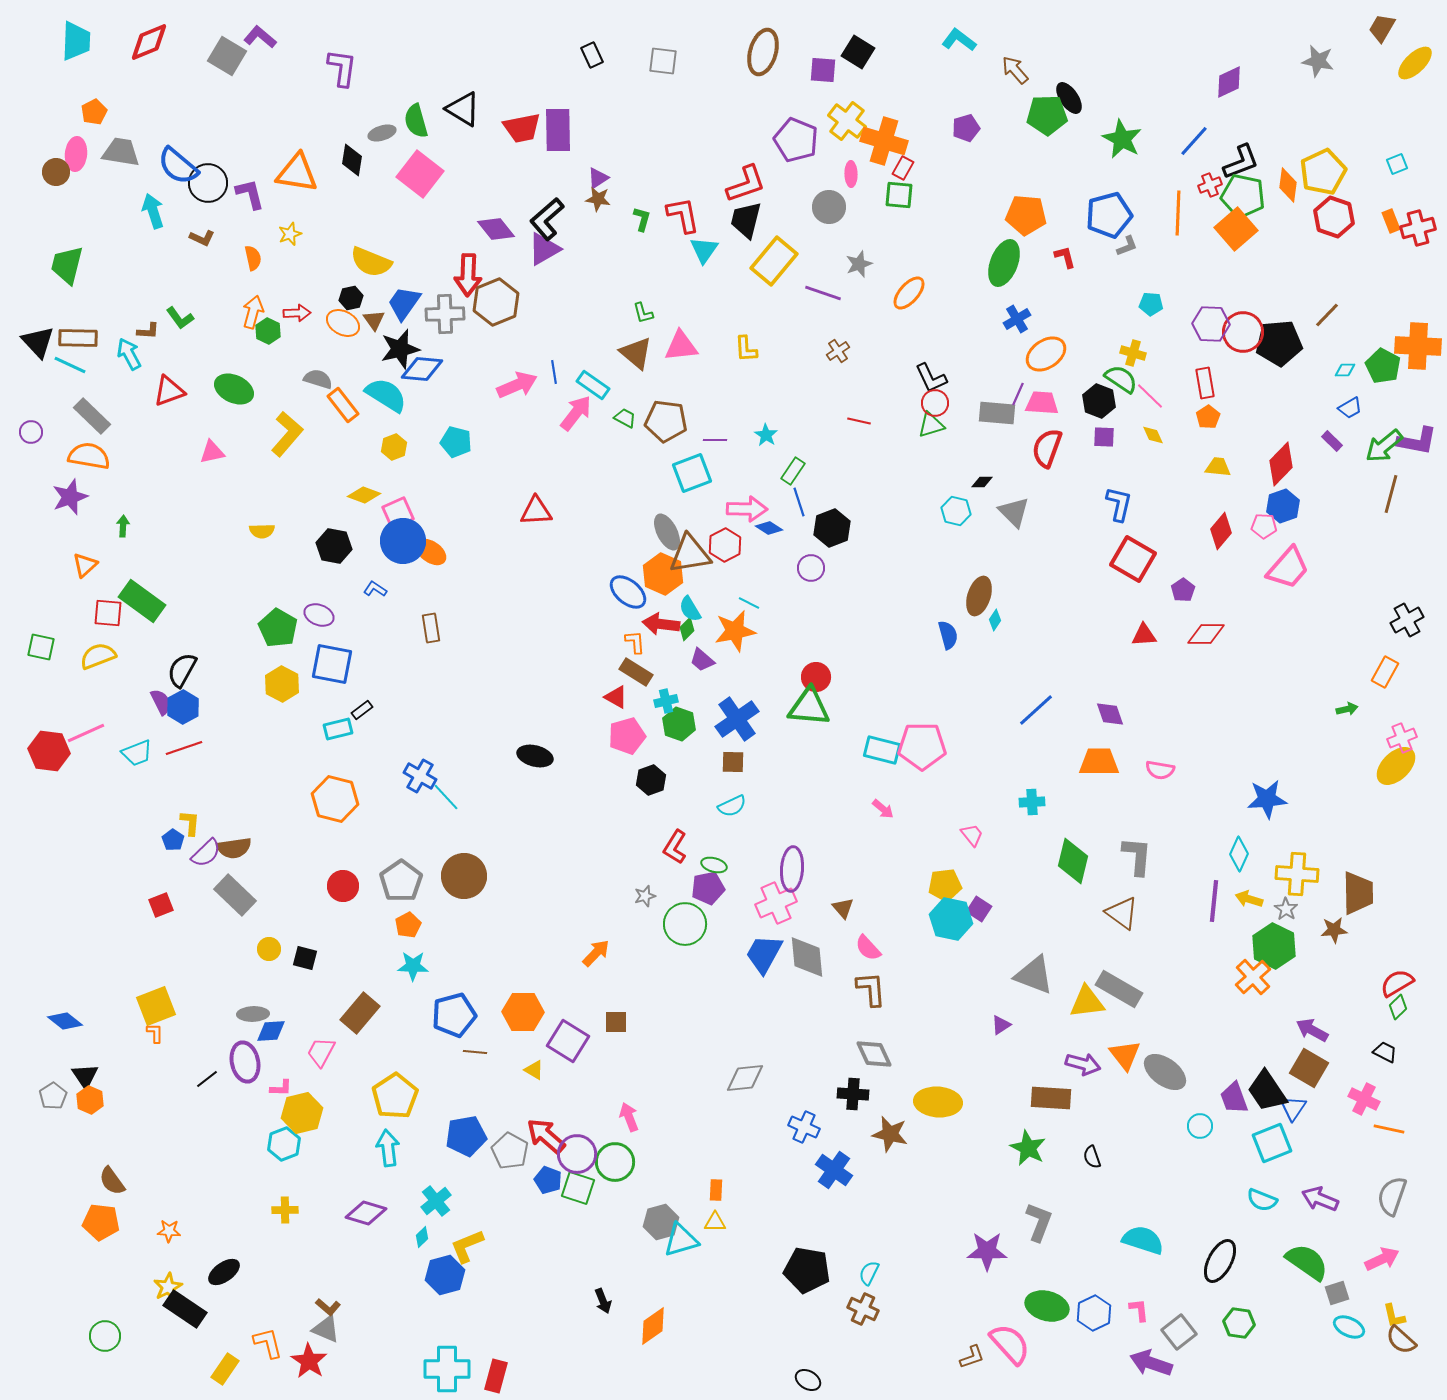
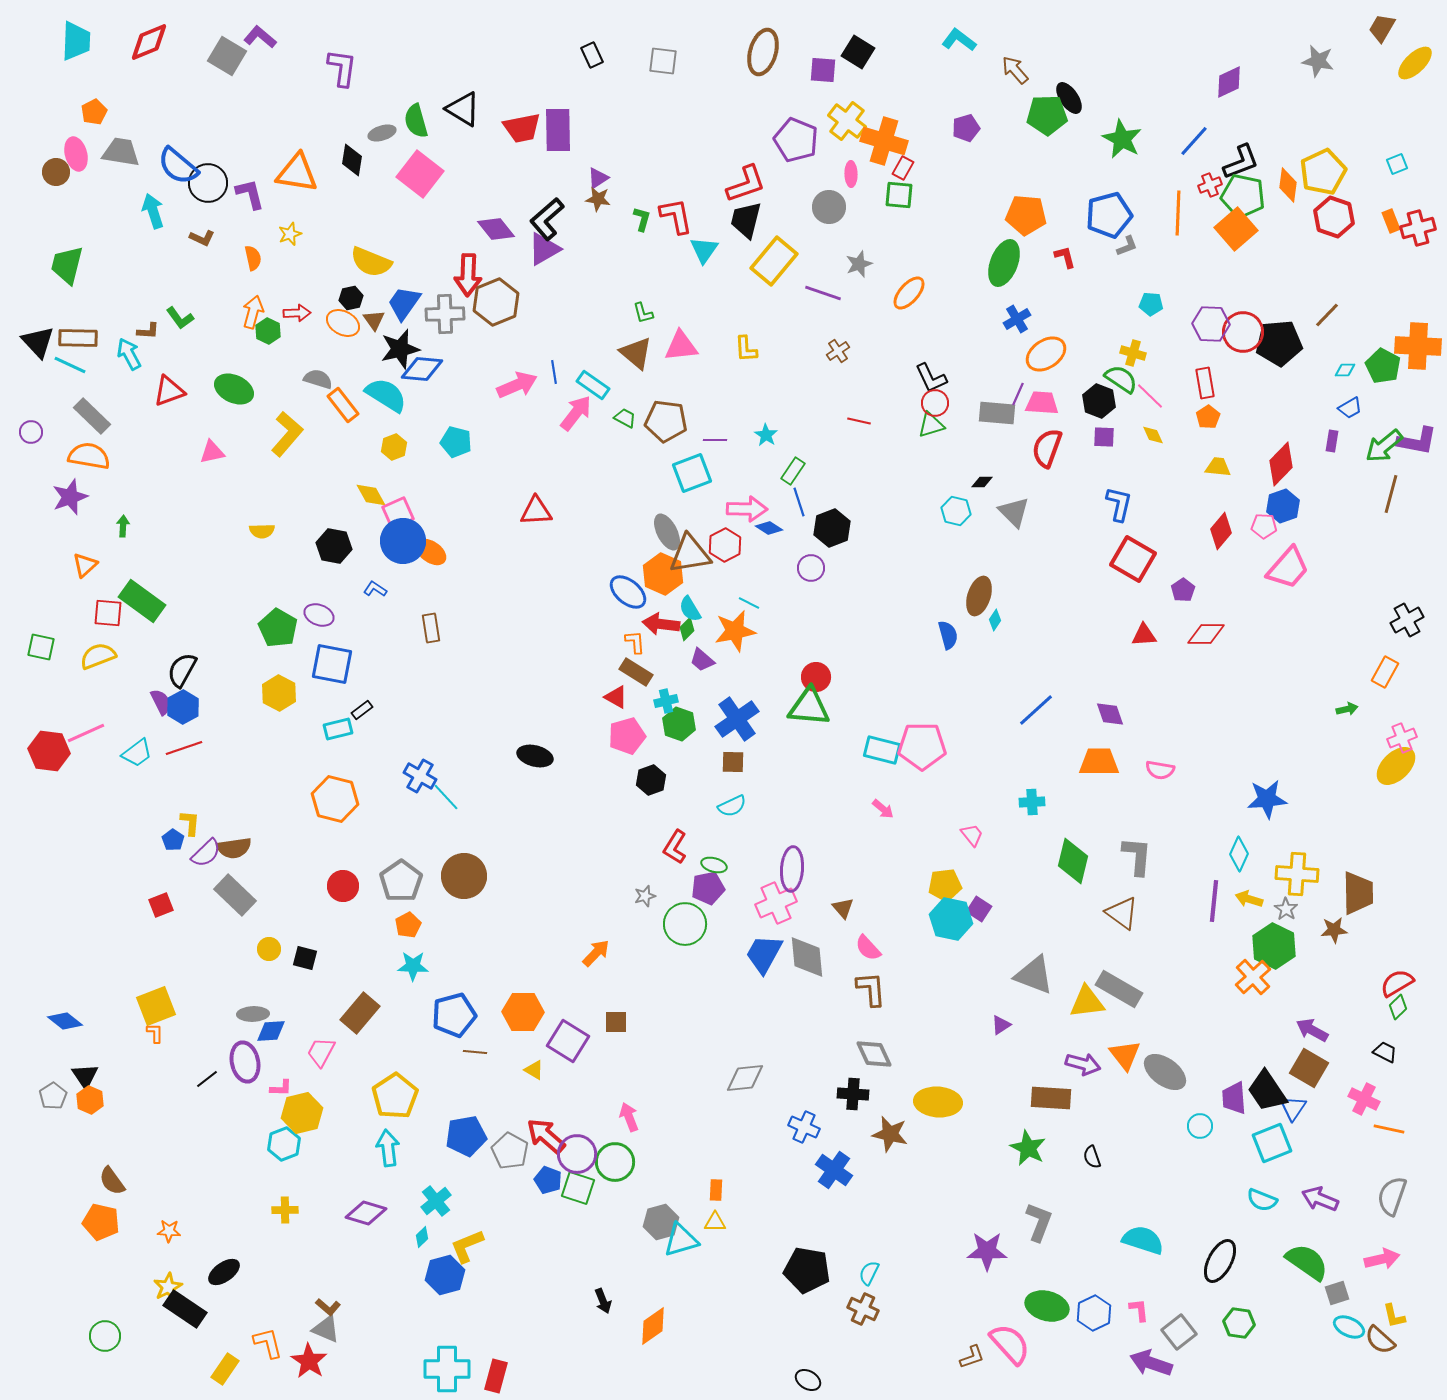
pink ellipse at (76, 154): rotated 20 degrees counterclockwise
red L-shape at (683, 215): moved 7 px left, 1 px down
purple rectangle at (1332, 441): rotated 55 degrees clockwise
yellow diamond at (364, 495): moved 7 px right; rotated 40 degrees clockwise
yellow hexagon at (282, 684): moved 3 px left, 9 px down
cyan trapezoid at (137, 753): rotated 16 degrees counterclockwise
purple trapezoid at (1234, 1098): rotated 16 degrees clockwise
orange pentagon at (101, 1222): rotated 6 degrees clockwise
pink arrow at (1382, 1259): rotated 12 degrees clockwise
brown semicircle at (1401, 1340): moved 21 px left
